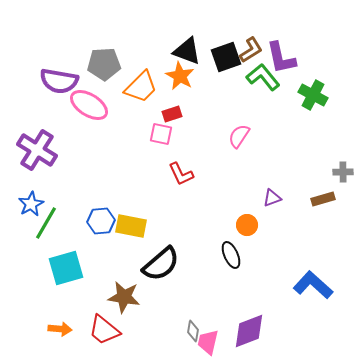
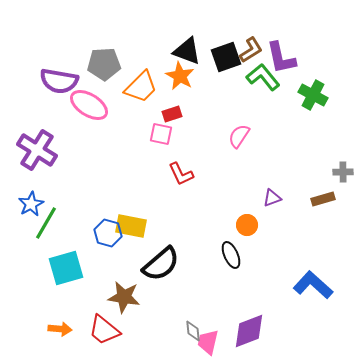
blue hexagon: moved 7 px right, 12 px down; rotated 20 degrees clockwise
gray diamond: rotated 15 degrees counterclockwise
